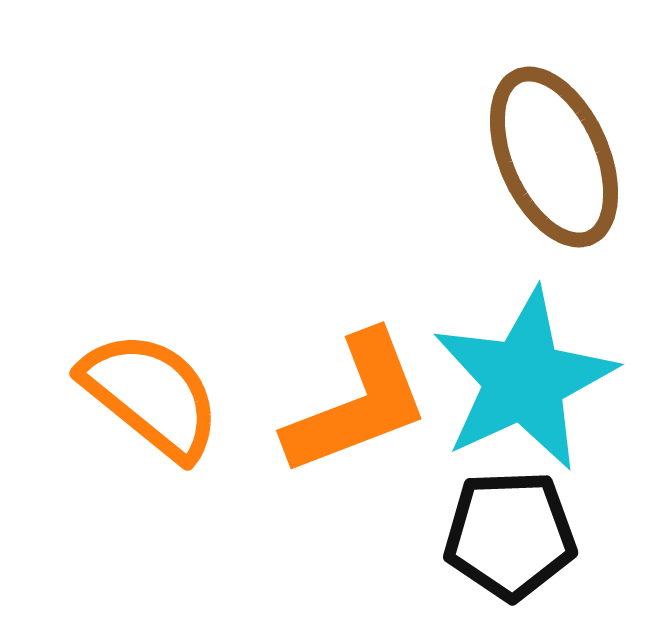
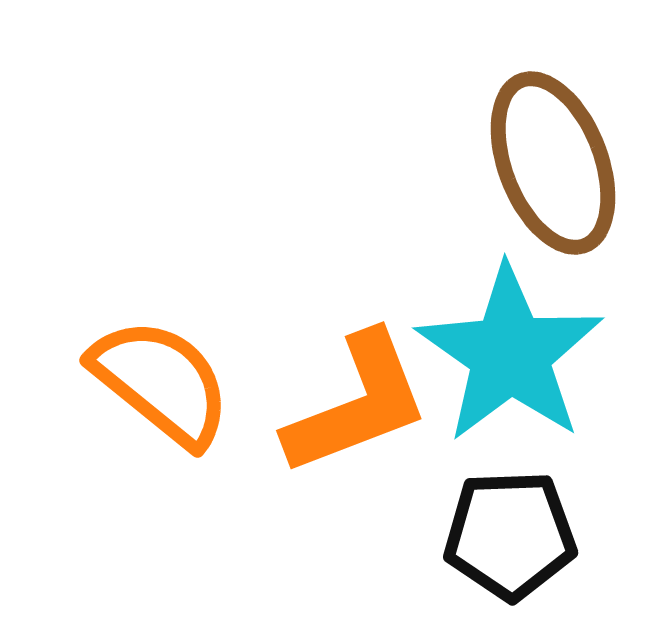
brown ellipse: moved 1 px left, 6 px down; rotated 3 degrees clockwise
cyan star: moved 14 px left, 26 px up; rotated 12 degrees counterclockwise
orange semicircle: moved 10 px right, 13 px up
